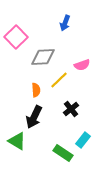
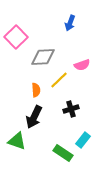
blue arrow: moved 5 px right
black cross: rotated 21 degrees clockwise
green triangle: rotated 12 degrees counterclockwise
